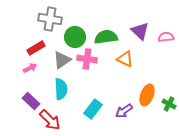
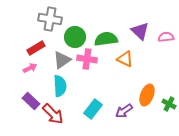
green semicircle: moved 2 px down
cyan semicircle: moved 1 px left, 3 px up
red arrow: moved 3 px right, 6 px up
